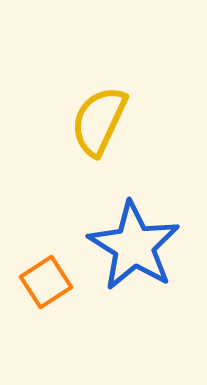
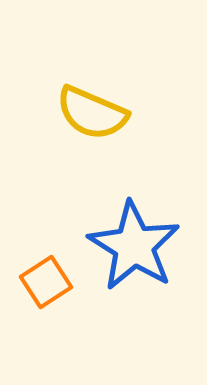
yellow semicircle: moved 7 px left, 8 px up; rotated 92 degrees counterclockwise
